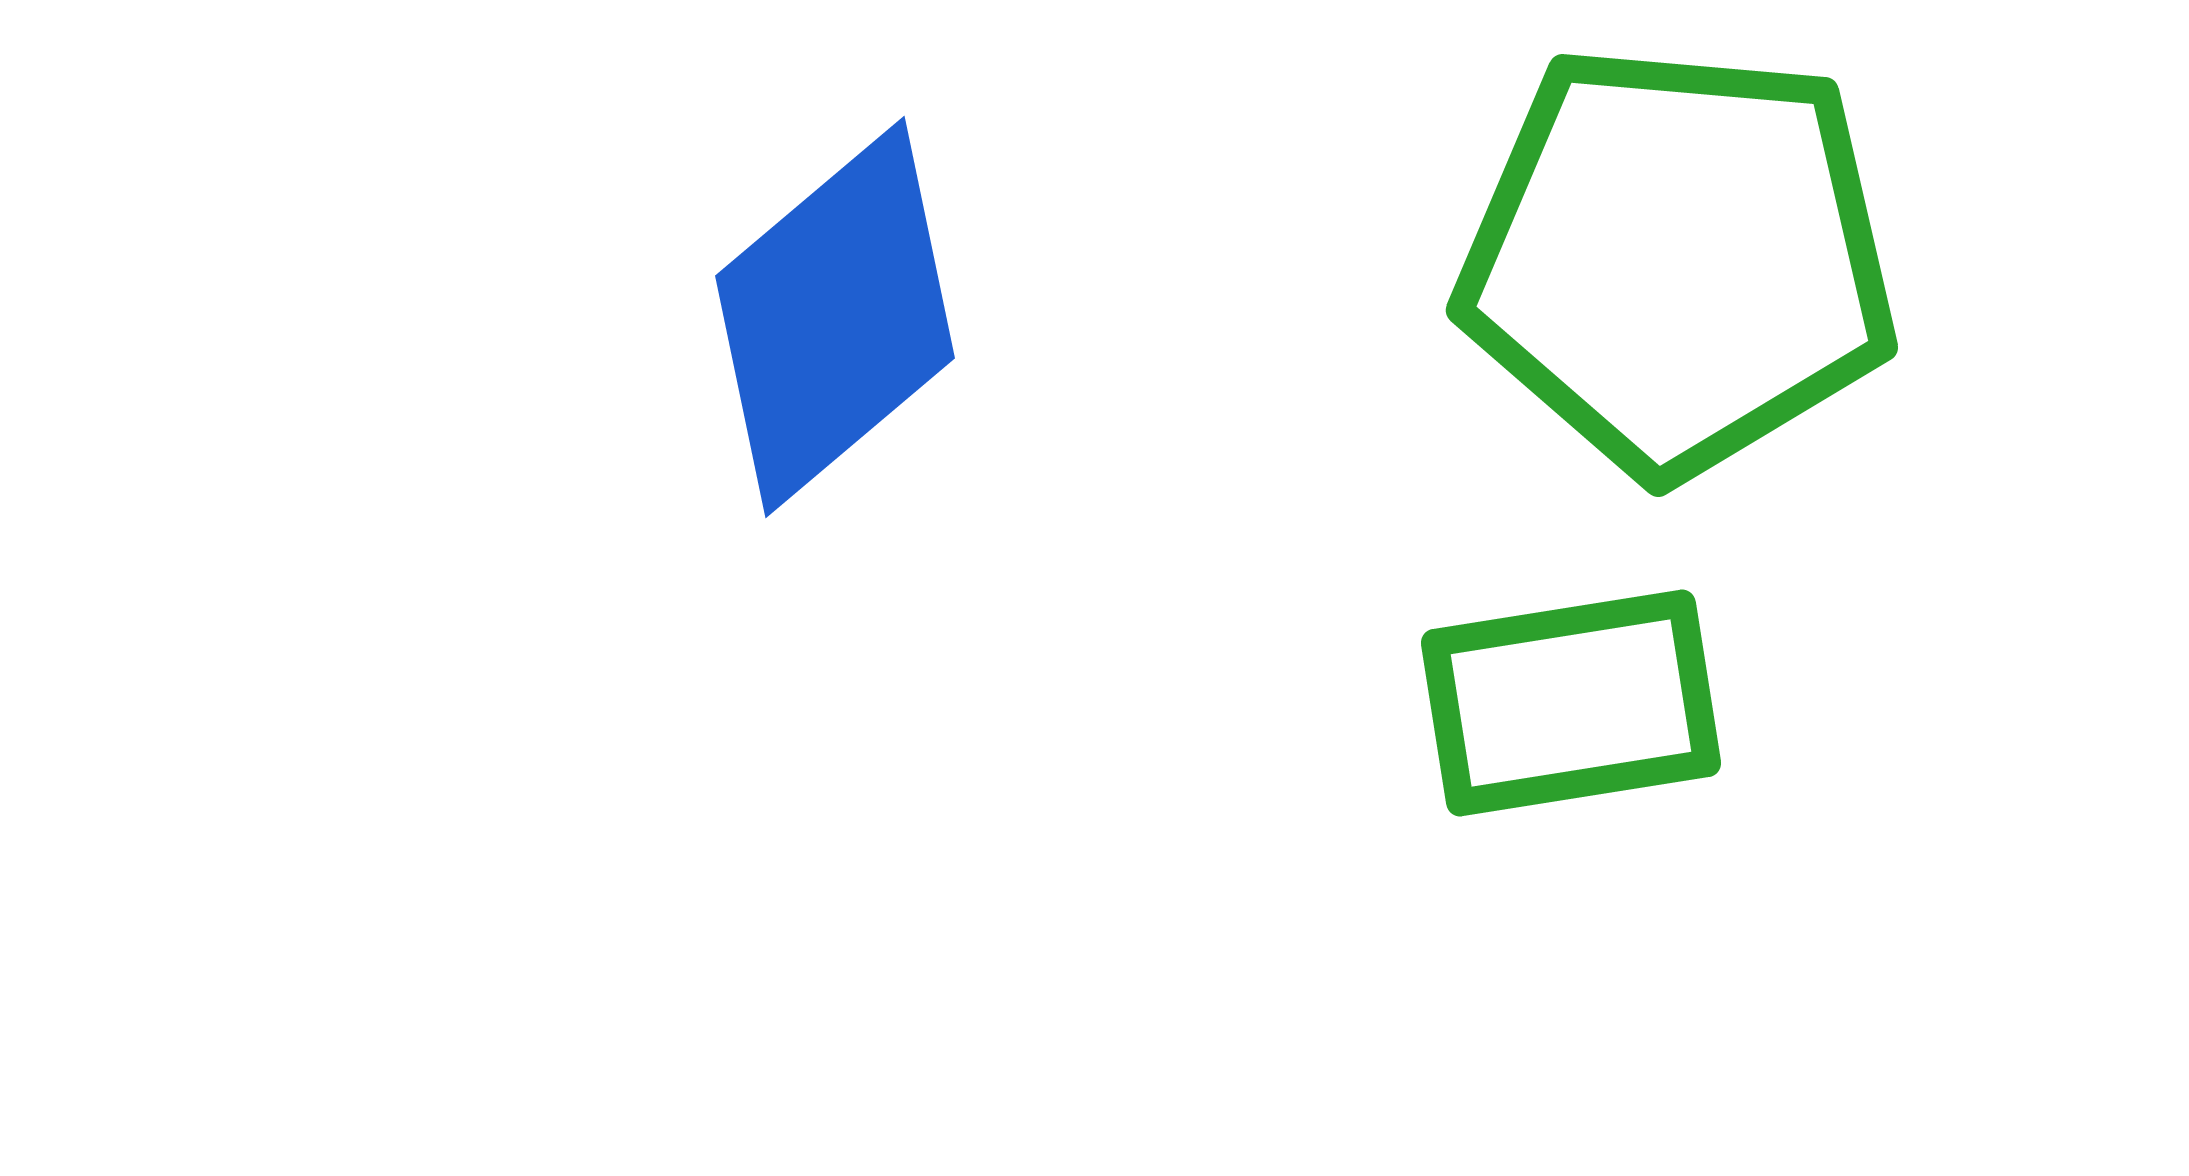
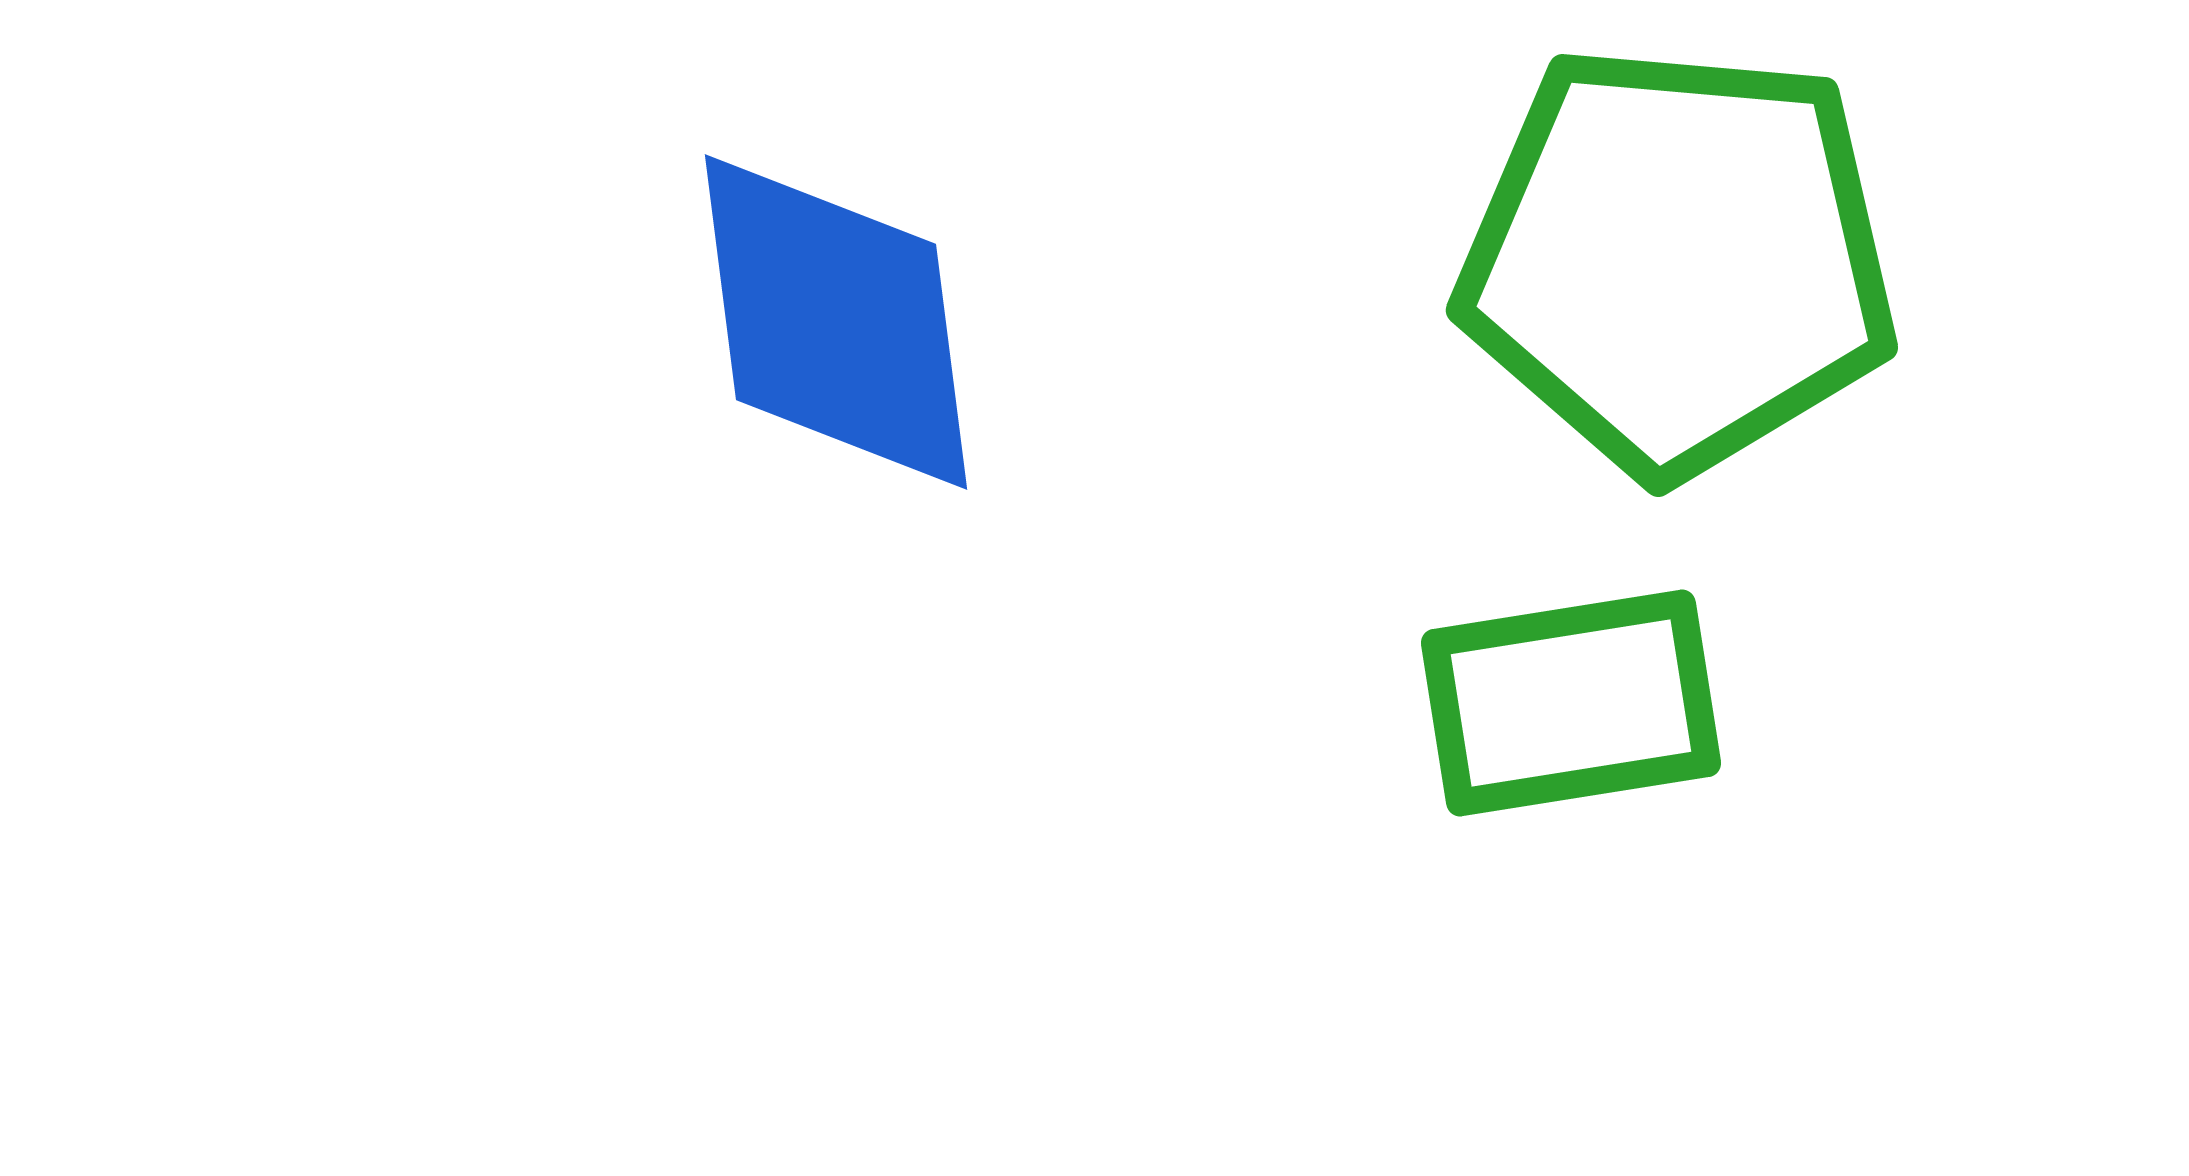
blue diamond: moved 1 px right, 5 px down; rotated 57 degrees counterclockwise
